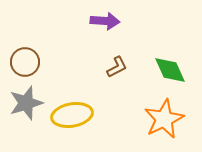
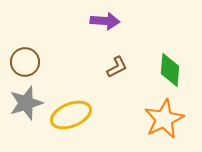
green diamond: rotated 28 degrees clockwise
yellow ellipse: moved 1 px left; rotated 12 degrees counterclockwise
